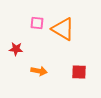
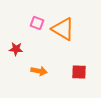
pink square: rotated 16 degrees clockwise
